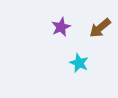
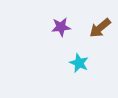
purple star: rotated 18 degrees clockwise
